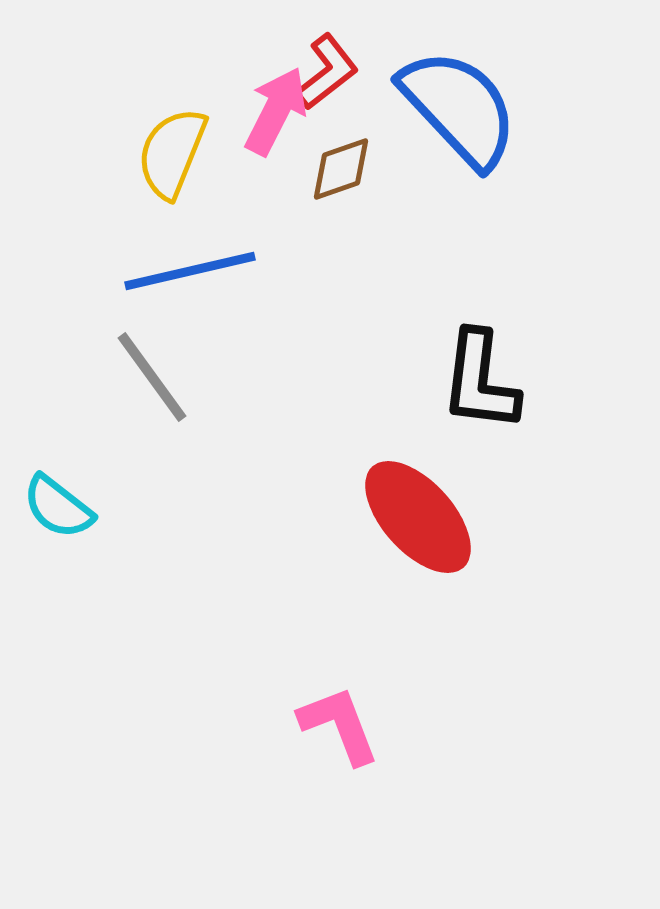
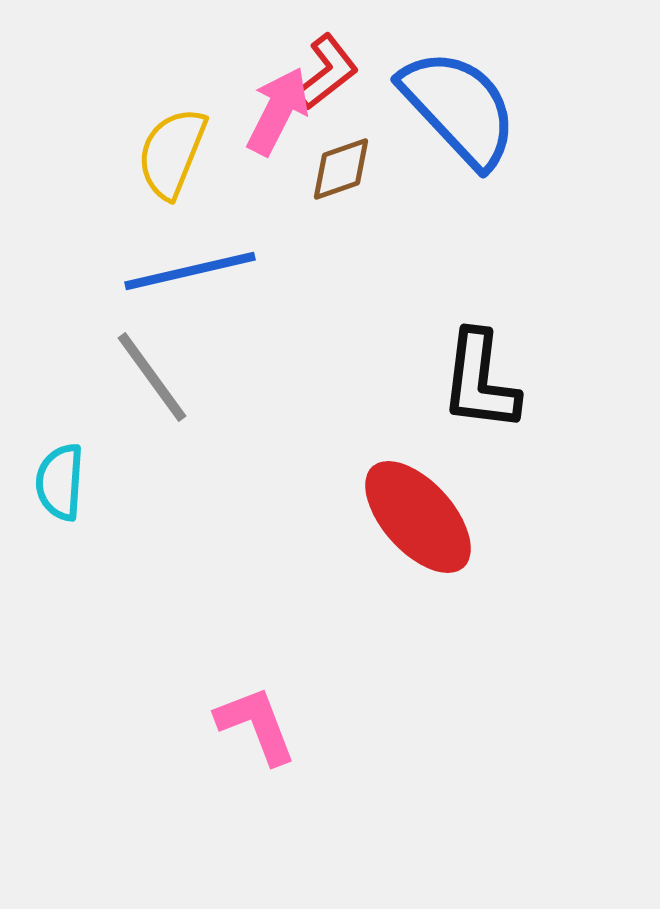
pink arrow: moved 2 px right
cyan semicircle: moved 2 px right, 25 px up; rotated 56 degrees clockwise
pink L-shape: moved 83 px left
